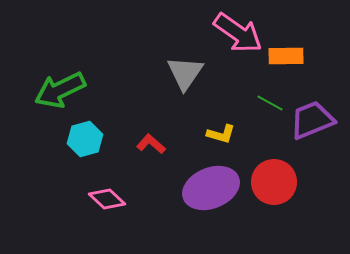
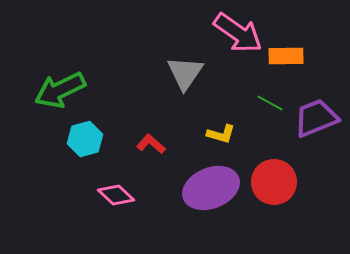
purple trapezoid: moved 4 px right, 2 px up
pink diamond: moved 9 px right, 4 px up
